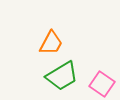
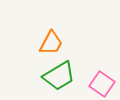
green trapezoid: moved 3 px left
